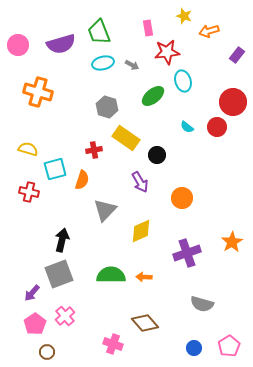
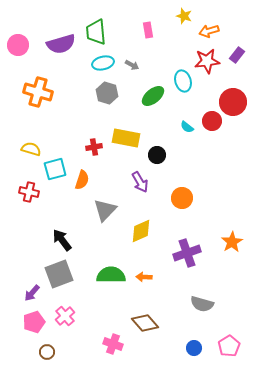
pink rectangle at (148, 28): moved 2 px down
green trapezoid at (99, 32): moved 3 px left; rotated 16 degrees clockwise
red star at (167, 52): moved 40 px right, 9 px down
gray hexagon at (107, 107): moved 14 px up
red circle at (217, 127): moved 5 px left, 6 px up
yellow rectangle at (126, 138): rotated 24 degrees counterclockwise
yellow semicircle at (28, 149): moved 3 px right
red cross at (94, 150): moved 3 px up
black arrow at (62, 240): rotated 50 degrees counterclockwise
pink pentagon at (35, 324): moved 1 px left, 2 px up; rotated 15 degrees clockwise
